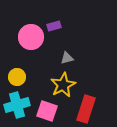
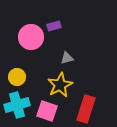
yellow star: moved 3 px left
